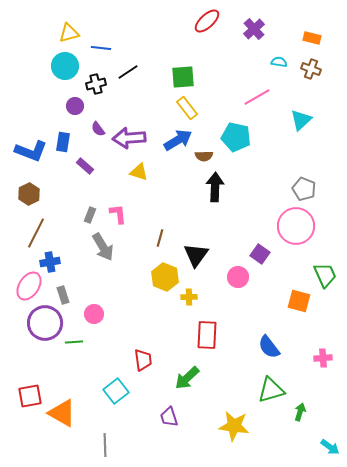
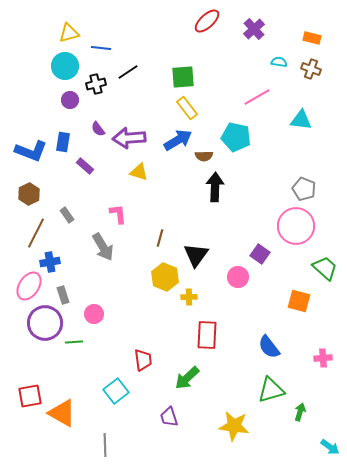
purple circle at (75, 106): moved 5 px left, 6 px up
cyan triangle at (301, 120): rotated 50 degrees clockwise
gray rectangle at (90, 215): moved 23 px left; rotated 56 degrees counterclockwise
green trapezoid at (325, 275): moved 7 px up; rotated 24 degrees counterclockwise
